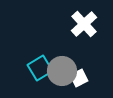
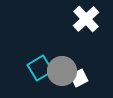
white cross: moved 2 px right, 5 px up
